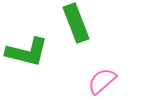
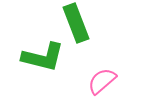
green L-shape: moved 16 px right, 5 px down
